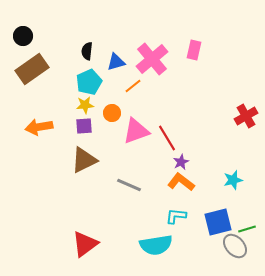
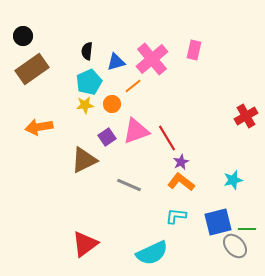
orange circle: moved 9 px up
purple square: moved 23 px right, 11 px down; rotated 30 degrees counterclockwise
green line: rotated 18 degrees clockwise
cyan semicircle: moved 4 px left, 8 px down; rotated 16 degrees counterclockwise
